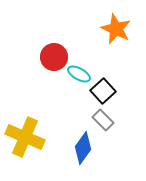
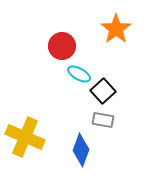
orange star: rotated 12 degrees clockwise
red circle: moved 8 px right, 11 px up
gray rectangle: rotated 35 degrees counterclockwise
blue diamond: moved 2 px left, 2 px down; rotated 16 degrees counterclockwise
